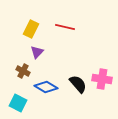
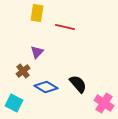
yellow rectangle: moved 6 px right, 16 px up; rotated 18 degrees counterclockwise
brown cross: rotated 24 degrees clockwise
pink cross: moved 2 px right, 24 px down; rotated 24 degrees clockwise
cyan square: moved 4 px left
